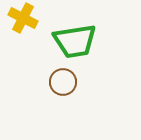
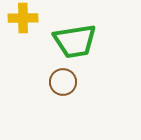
yellow cross: rotated 28 degrees counterclockwise
